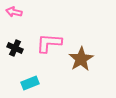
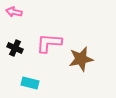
brown star: rotated 20 degrees clockwise
cyan rectangle: rotated 36 degrees clockwise
